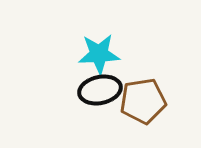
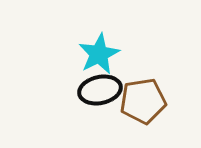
cyan star: rotated 24 degrees counterclockwise
